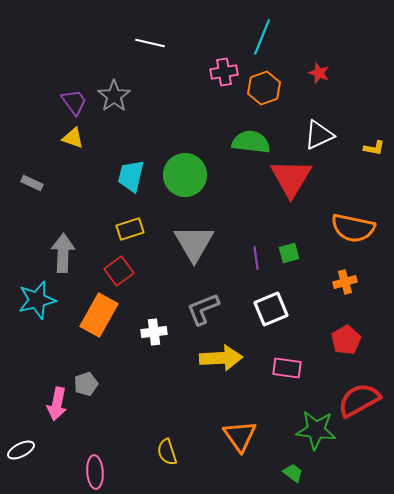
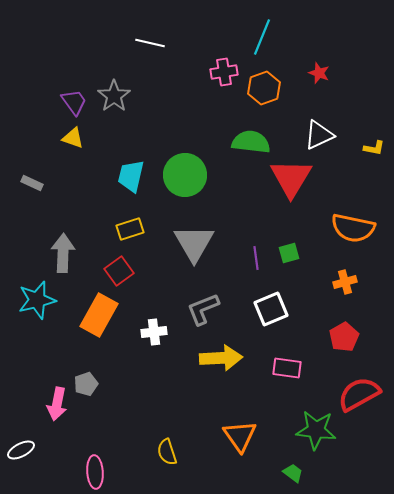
red pentagon: moved 2 px left, 3 px up
red semicircle: moved 6 px up
